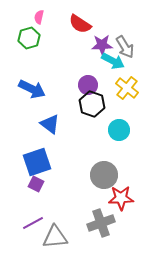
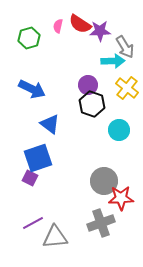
pink semicircle: moved 19 px right, 9 px down
purple star: moved 2 px left, 14 px up
cyan arrow: rotated 30 degrees counterclockwise
blue square: moved 1 px right, 4 px up
gray circle: moved 6 px down
purple square: moved 6 px left, 6 px up
